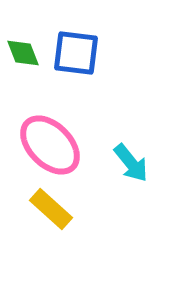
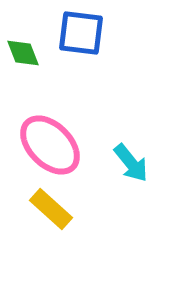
blue square: moved 5 px right, 20 px up
